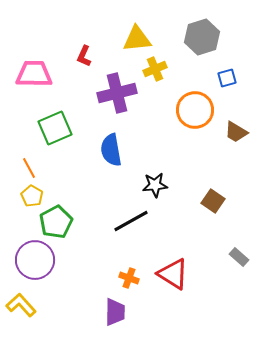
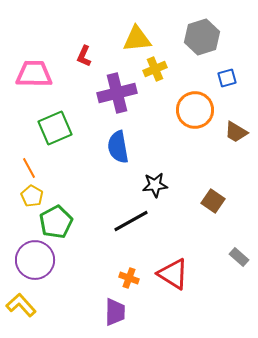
blue semicircle: moved 7 px right, 3 px up
